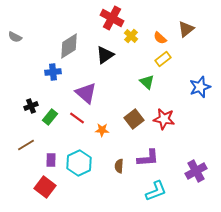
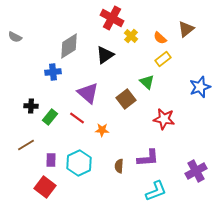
purple triangle: moved 2 px right
black cross: rotated 24 degrees clockwise
brown square: moved 8 px left, 20 px up
